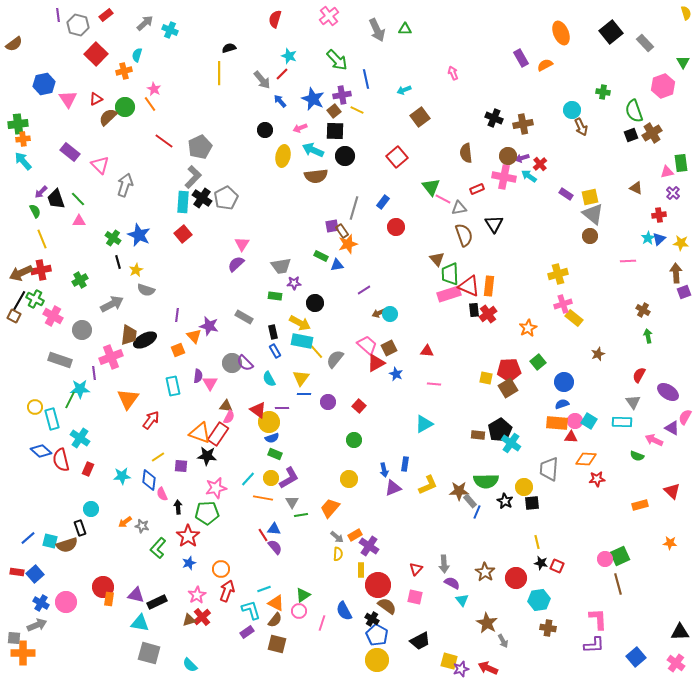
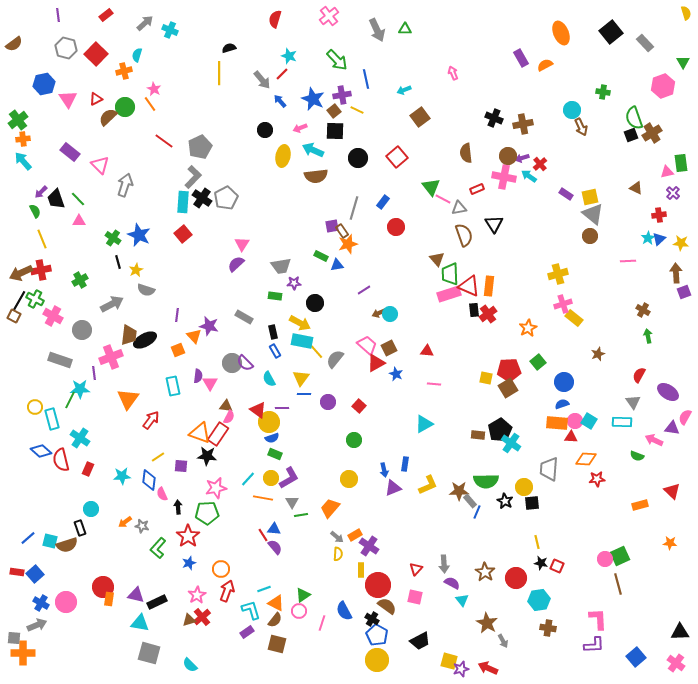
gray hexagon at (78, 25): moved 12 px left, 23 px down
green semicircle at (634, 111): moved 7 px down
green cross at (18, 124): moved 4 px up; rotated 30 degrees counterclockwise
black circle at (345, 156): moved 13 px right, 2 px down
purple triangle at (672, 428): rotated 21 degrees counterclockwise
